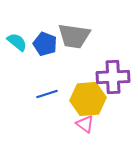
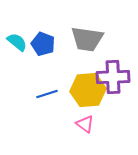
gray trapezoid: moved 13 px right, 3 px down
blue pentagon: moved 2 px left
yellow hexagon: moved 9 px up
